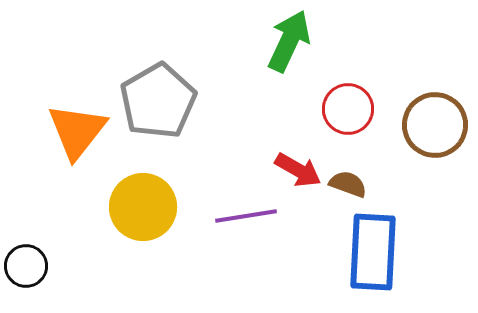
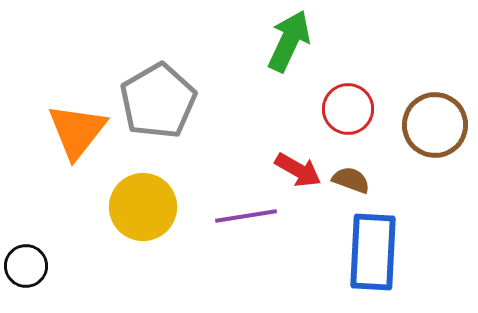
brown semicircle: moved 3 px right, 4 px up
